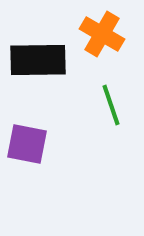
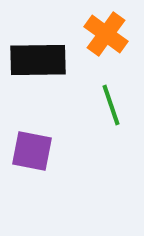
orange cross: moved 4 px right; rotated 6 degrees clockwise
purple square: moved 5 px right, 7 px down
